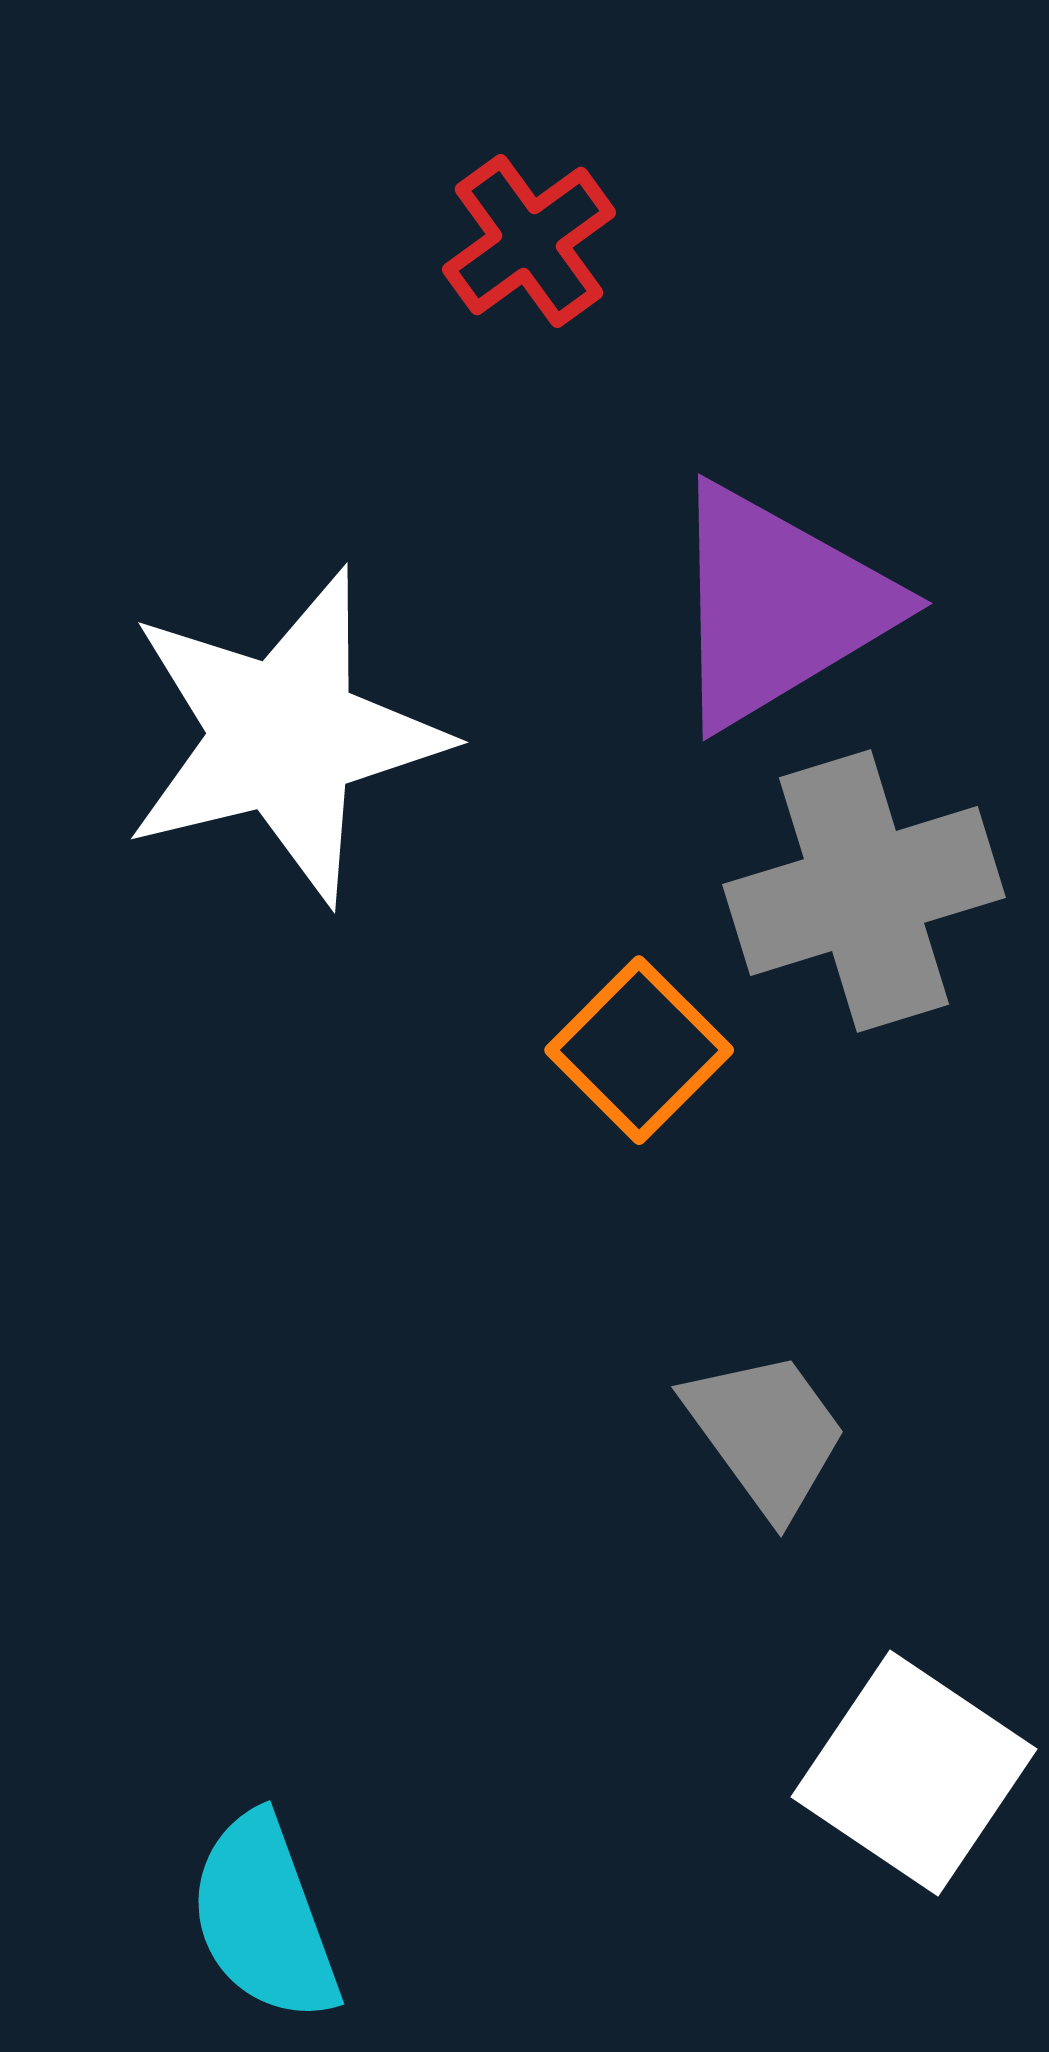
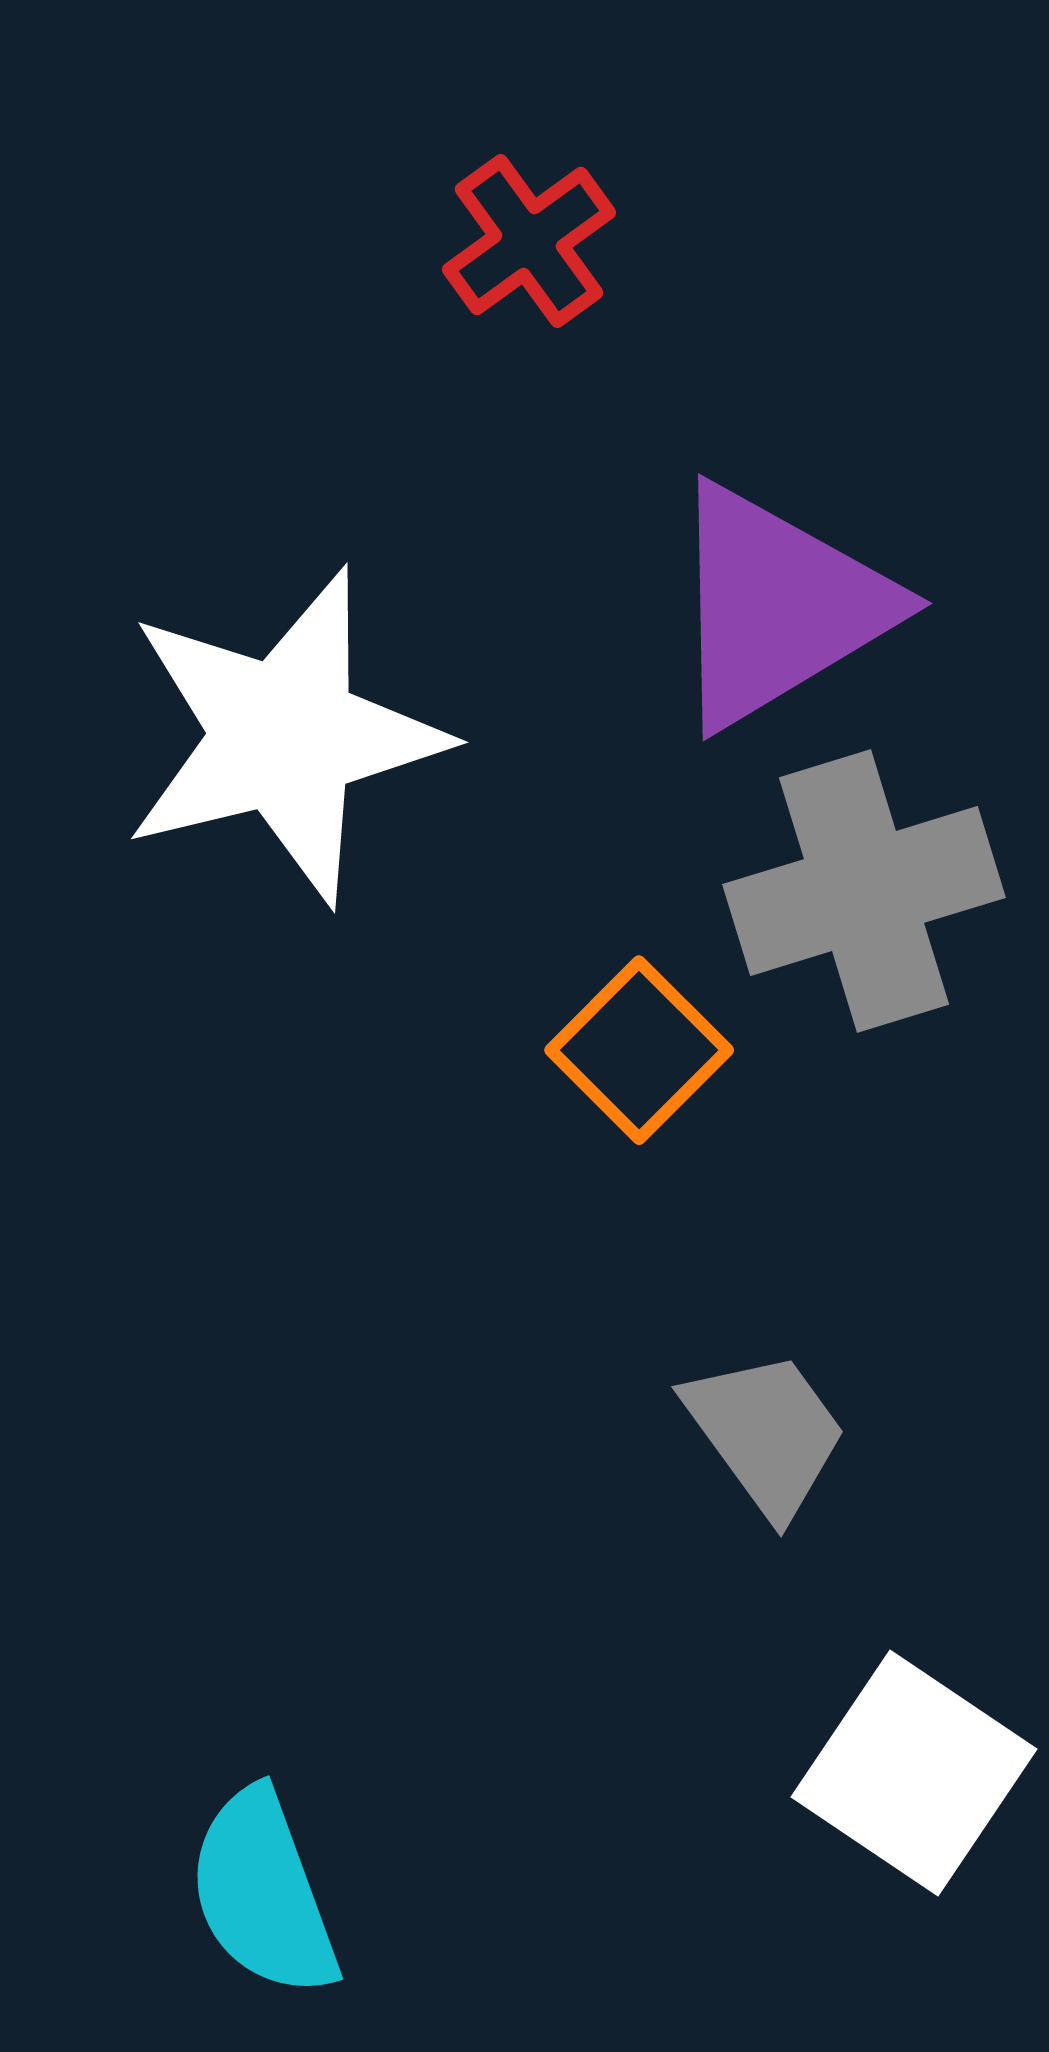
cyan semicircle: moved 1 px left, 25 px up
